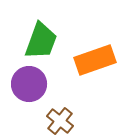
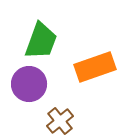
orange rectangle: moved 7 px down
brown cross: rotated 12 degrees clockwise
